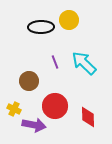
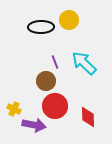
brown circle: moved 17 px right
